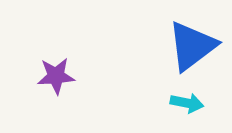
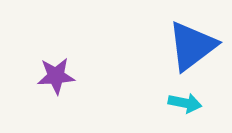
cyan arrow: moved 2 px left
